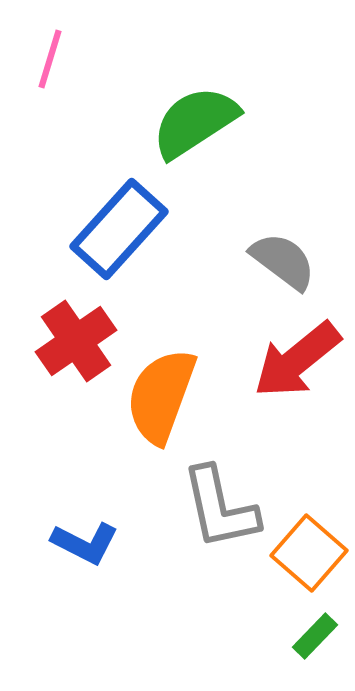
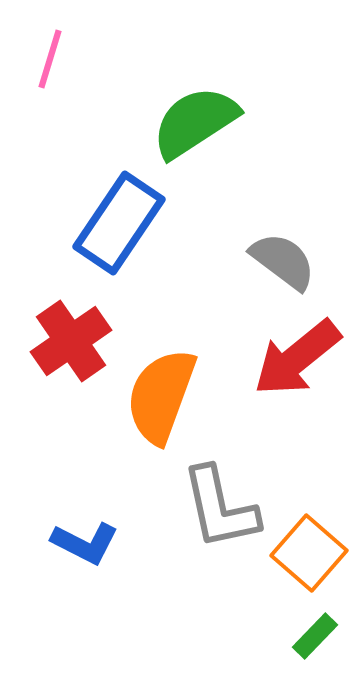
blue rectangle: moved 6 px up; rotated 8 degrees counterclockwise
red cross: moved 5 px left
red arrow: moved 2 px up
